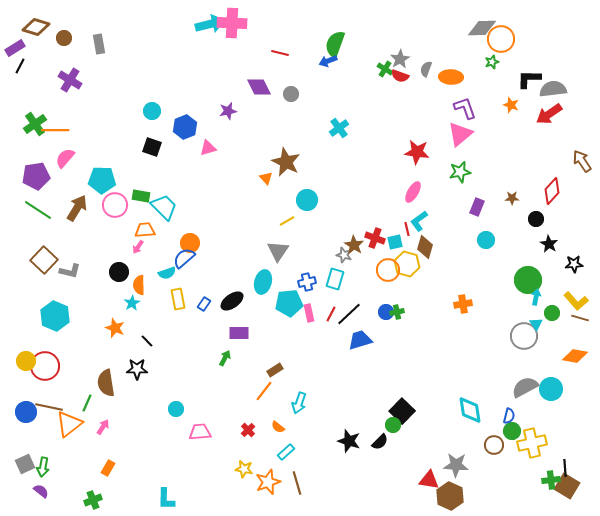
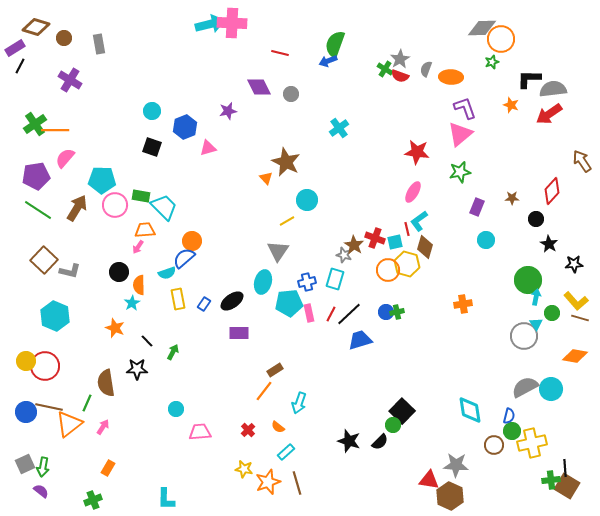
orange circle at (190, 243): moved 2 px right, 2 px up
green arrow at (225, 358): moved 52 px left, 6 px up
